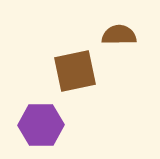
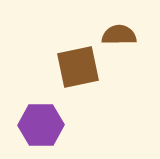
brown square: moved 3 px right, 4 px up
